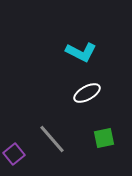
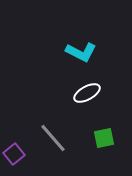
gray line: moved 1 px right, 1 px up
